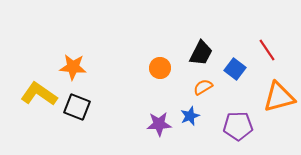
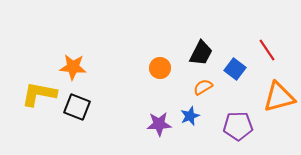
yellow L-shape: rotated 24 degrees counterclockwise
